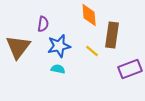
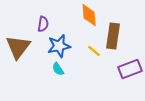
brown rectangle: moved 1 px right, 1 px down
yellow line: moved 2 px right
cyan semicircle: rotated 136 degrees counterclockwise
